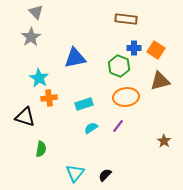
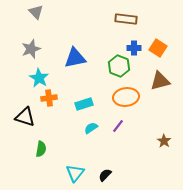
gray star: moved 12 px down; rotated 12 degrees clockwise
orange square: moved 2 px right, 2 px up
